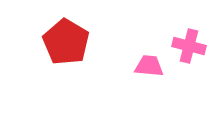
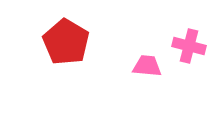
pink trapezoid: moved 2 px left
